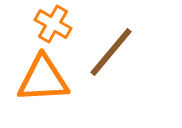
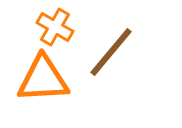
orange cross: moved 2 px right, 3 px down
